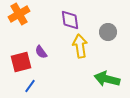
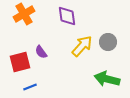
orange cross: moved 5 px right
purple diamond: moved 3 px left, 4 px up
gray circle: moved 10 px down
yellow arrow: moved 2 px right; rotated 50 degrees clockwise
red square: moved 1 px left
blue line: moved 1 px down; rotated 32 degrees clockwise
